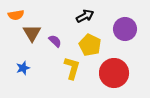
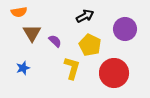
orange semicircle: moved 3 px right, 3 px up
